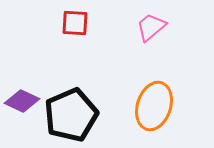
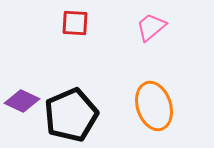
orange ellipse: rotated 36 degrees counterclockwise
